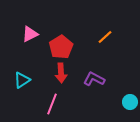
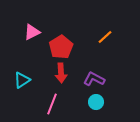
pink triangle: moved 2 px right, 2 px up
cyan circle: moved 34 px left
